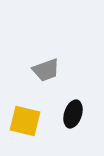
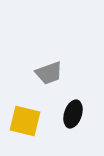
gray trapezoid: moved 3 px right, 3 px down
